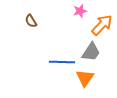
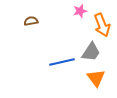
brown semicircle: rotated 112 degrees clockwise
orange arrow: rotated 115 degrees clockwise
blue line: rotated 15 degrees counterclockwise
orange triangle: moved 11 px right; rotated 12 degrees counterclockwise
